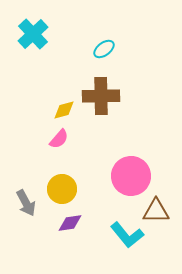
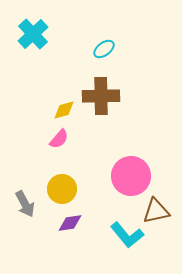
gray arrow: moved 1 px left, 1 px down
brown triangle: rotated 12 degrees counterclockwise
